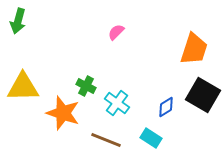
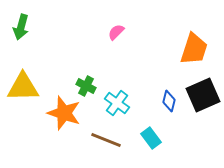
green arrow: moved 3 px right, 6 px down
black square: rotated 36 degrees clockwise
blue diamond: moved 3 px right, 6 px up; rotated 45 degrees counterclockwise
orange star: moved 1 px right
cyan rectangle: rotated 20 degrees clockwise
